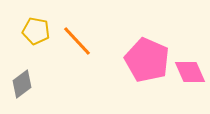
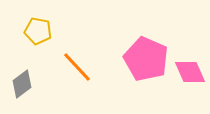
yellow pentagon: moved 2 px right
orange line: moved 26 px down
pink pentagon: moved 1 px left, 1 px up
